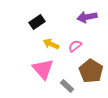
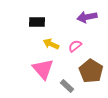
black rectangle: rotated 35 degrees clockwise
